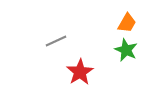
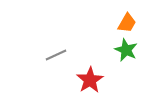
gray line: moved 14 px down
red star: moved 10 px right, 8 px down
